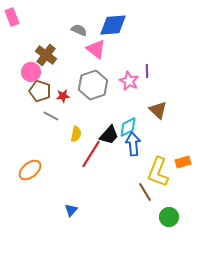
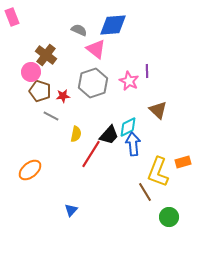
gray hexagon: moved 2 px up
